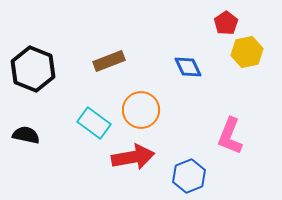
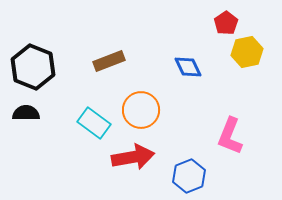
black hexagon: moved 2 px up
black semicircle: moved 22 px up; rotated 12 degrees counterclockwise
